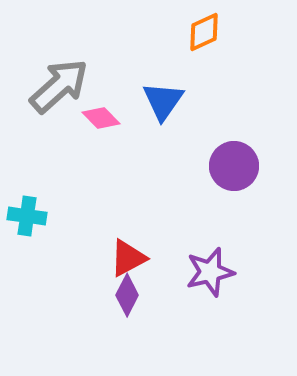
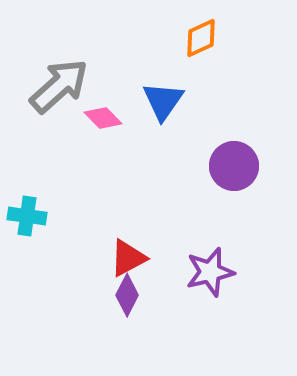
orange diamond: moved 3 px left, 6 px down
pink diamond: moved 2 px right
